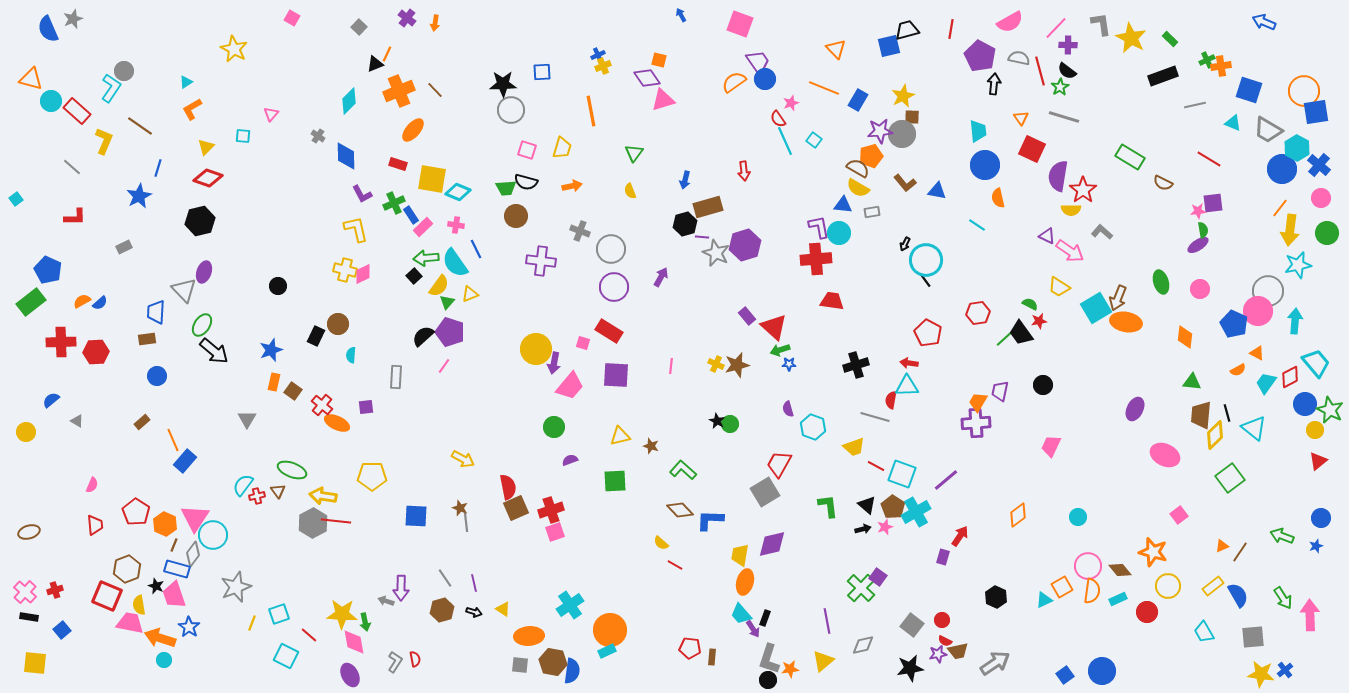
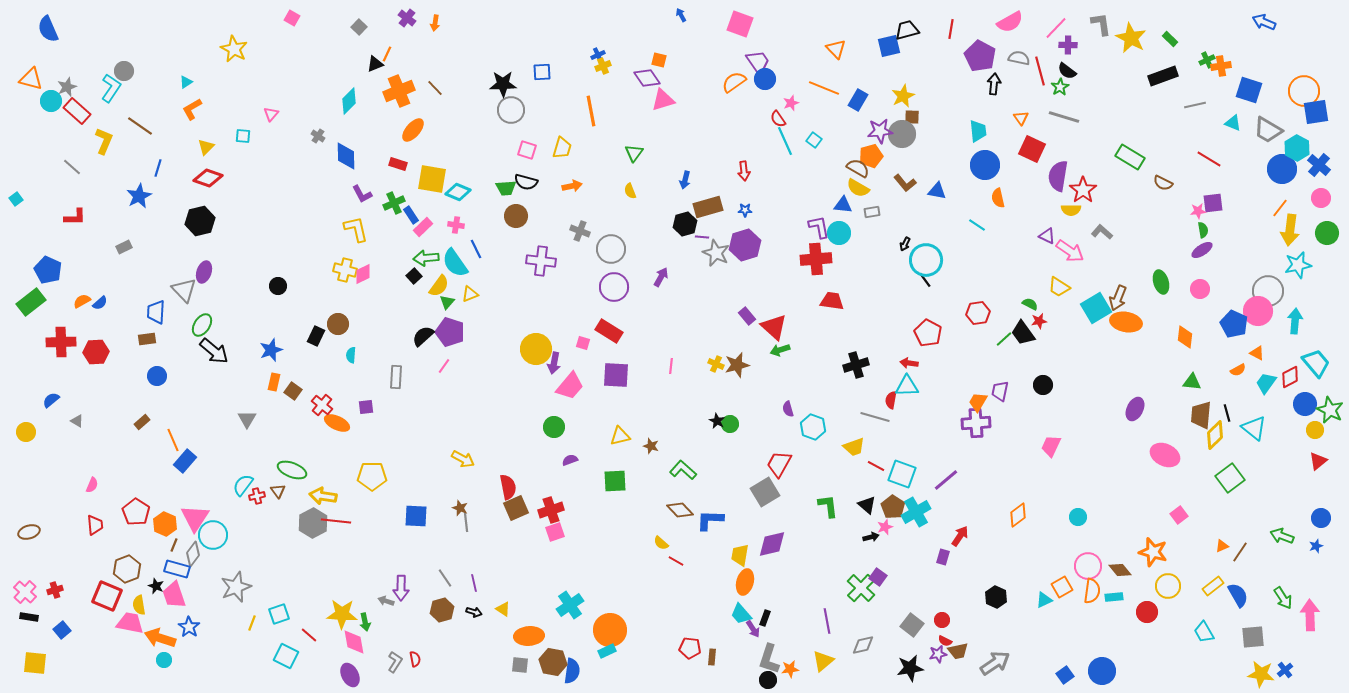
gray star at (73, 19): moved 6 px left, 68 px down
brown line at (435, 90): moved 2 px up
purple ellipse at (1198, 245): moved 4 px right, 5 px down
black trapezoid at (1021, 333): moved 2 px right
blue star at (789, 364): moved 44 px left, 154 px up
black arrow at (863, 529): moved 8 px right, 8 px down
red line at (675, 565): moved 1 px right, 4 px up
cyan rectangle at (1118, 599): moved 4 px left, 2 px up; rotated 18 degrees clockwise
